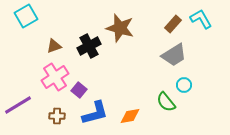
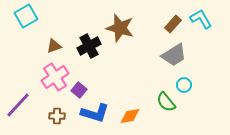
purple line: rotated 16 degrees counterclockwise
blue L-shape: rotated 32 degrees clockwise
